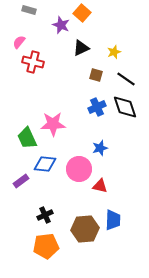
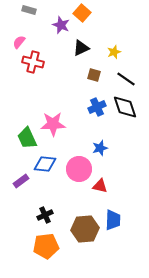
brown square: moved 2 px left
